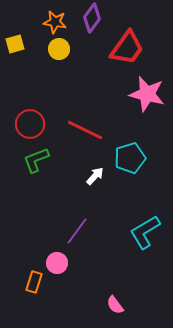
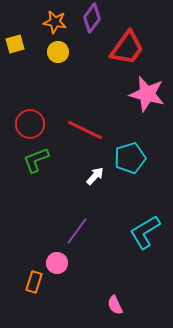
yellow circle: moved 1 px left, 3 px down
pink semicircle: rotated 12 degrees clockwise
